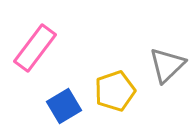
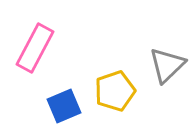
pink rectangle: rotated 9 degrees counterclockwise
blue square: rotated 8 degrees clockwise
